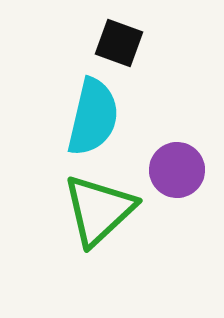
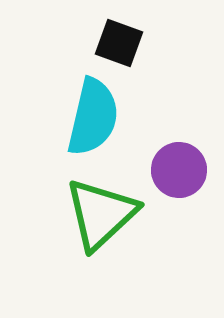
purple circle: moved 2 px right
green triangle: moved 2 px right, 4 px down
